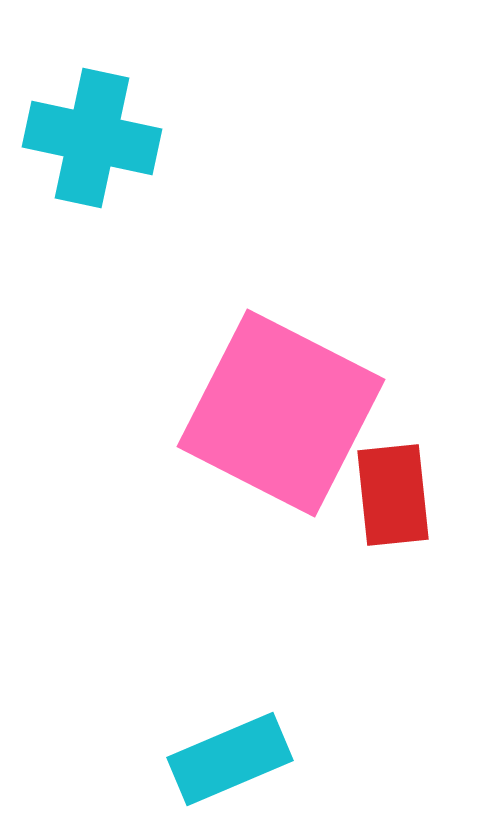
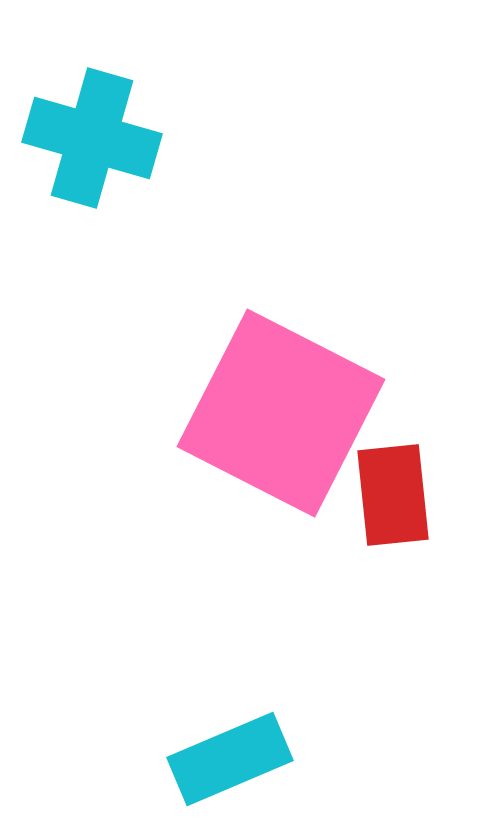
cyan cross: rotated 4 degrees clockwise
